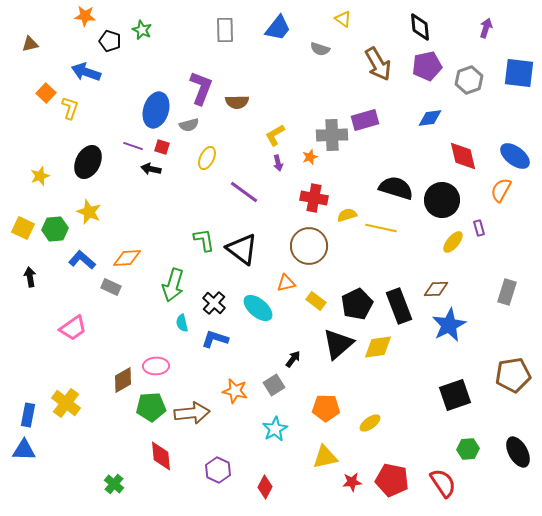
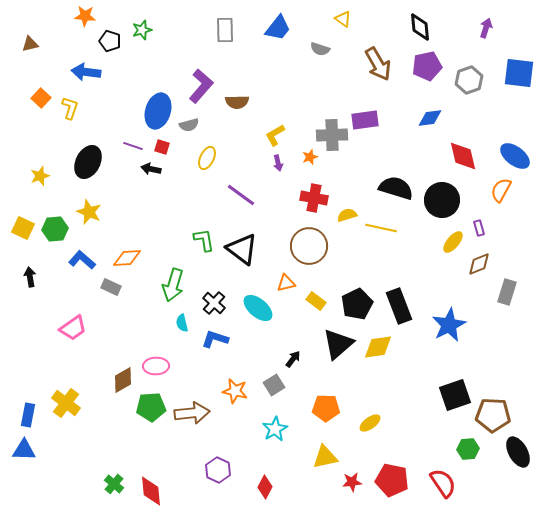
green star at (142, 30): rotated 30 degrees clockwise
blue arrow at (86, 72): rotated 12 degrees counterclockwise
purple L-shape at (201, 88): moved 2 px up; rotated 20 degrees clockwise
orange square at (46, 93): moved 5 px left, 5 px down
blue ellipse at (156, 110): moved 2 px right, 1 px down
purple rectangle at (365, 120): rotated 8 degrees clockwise
purple line at (244, 192): moved 3 px left, 3 px down
brown diamond at (436, 289): moved 43 px right, 25 px up; rotated 20 degrees counterclockwise
brown pentagon at (513, 375): moved 20 px left, 40 px down; rotated 12 degrees clockwise
red diamond at (161, 456): moved 10 px left, 35 px down
